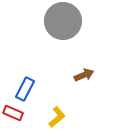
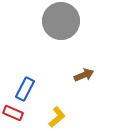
gray circle: moved 2 px left
